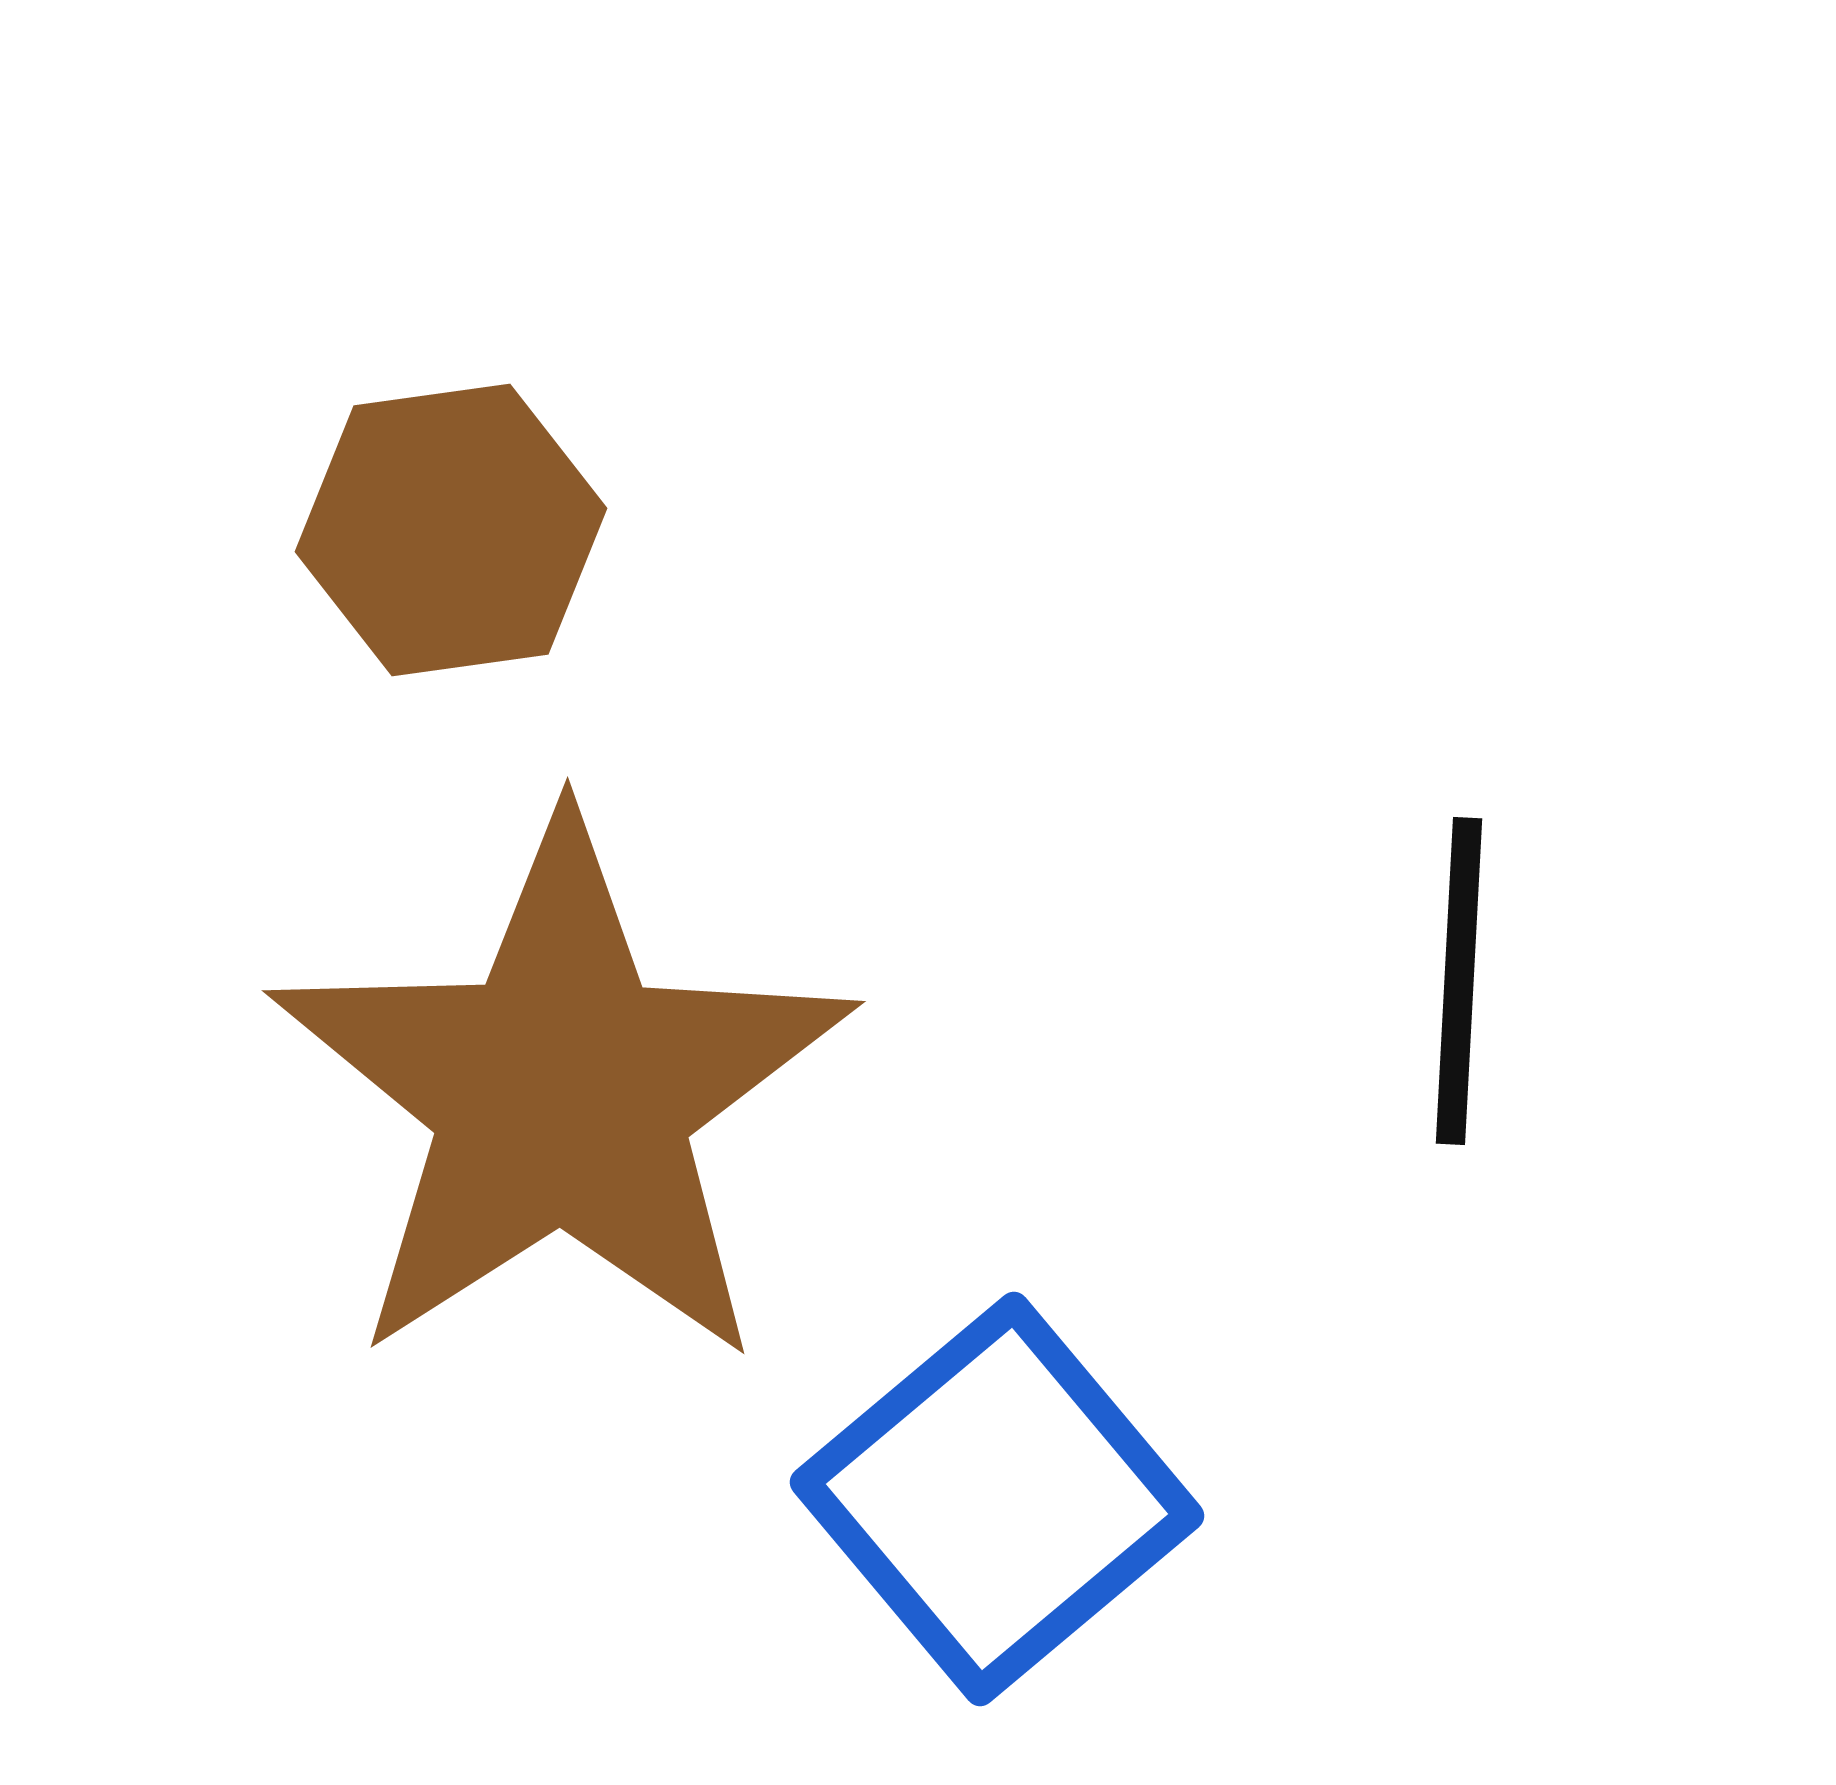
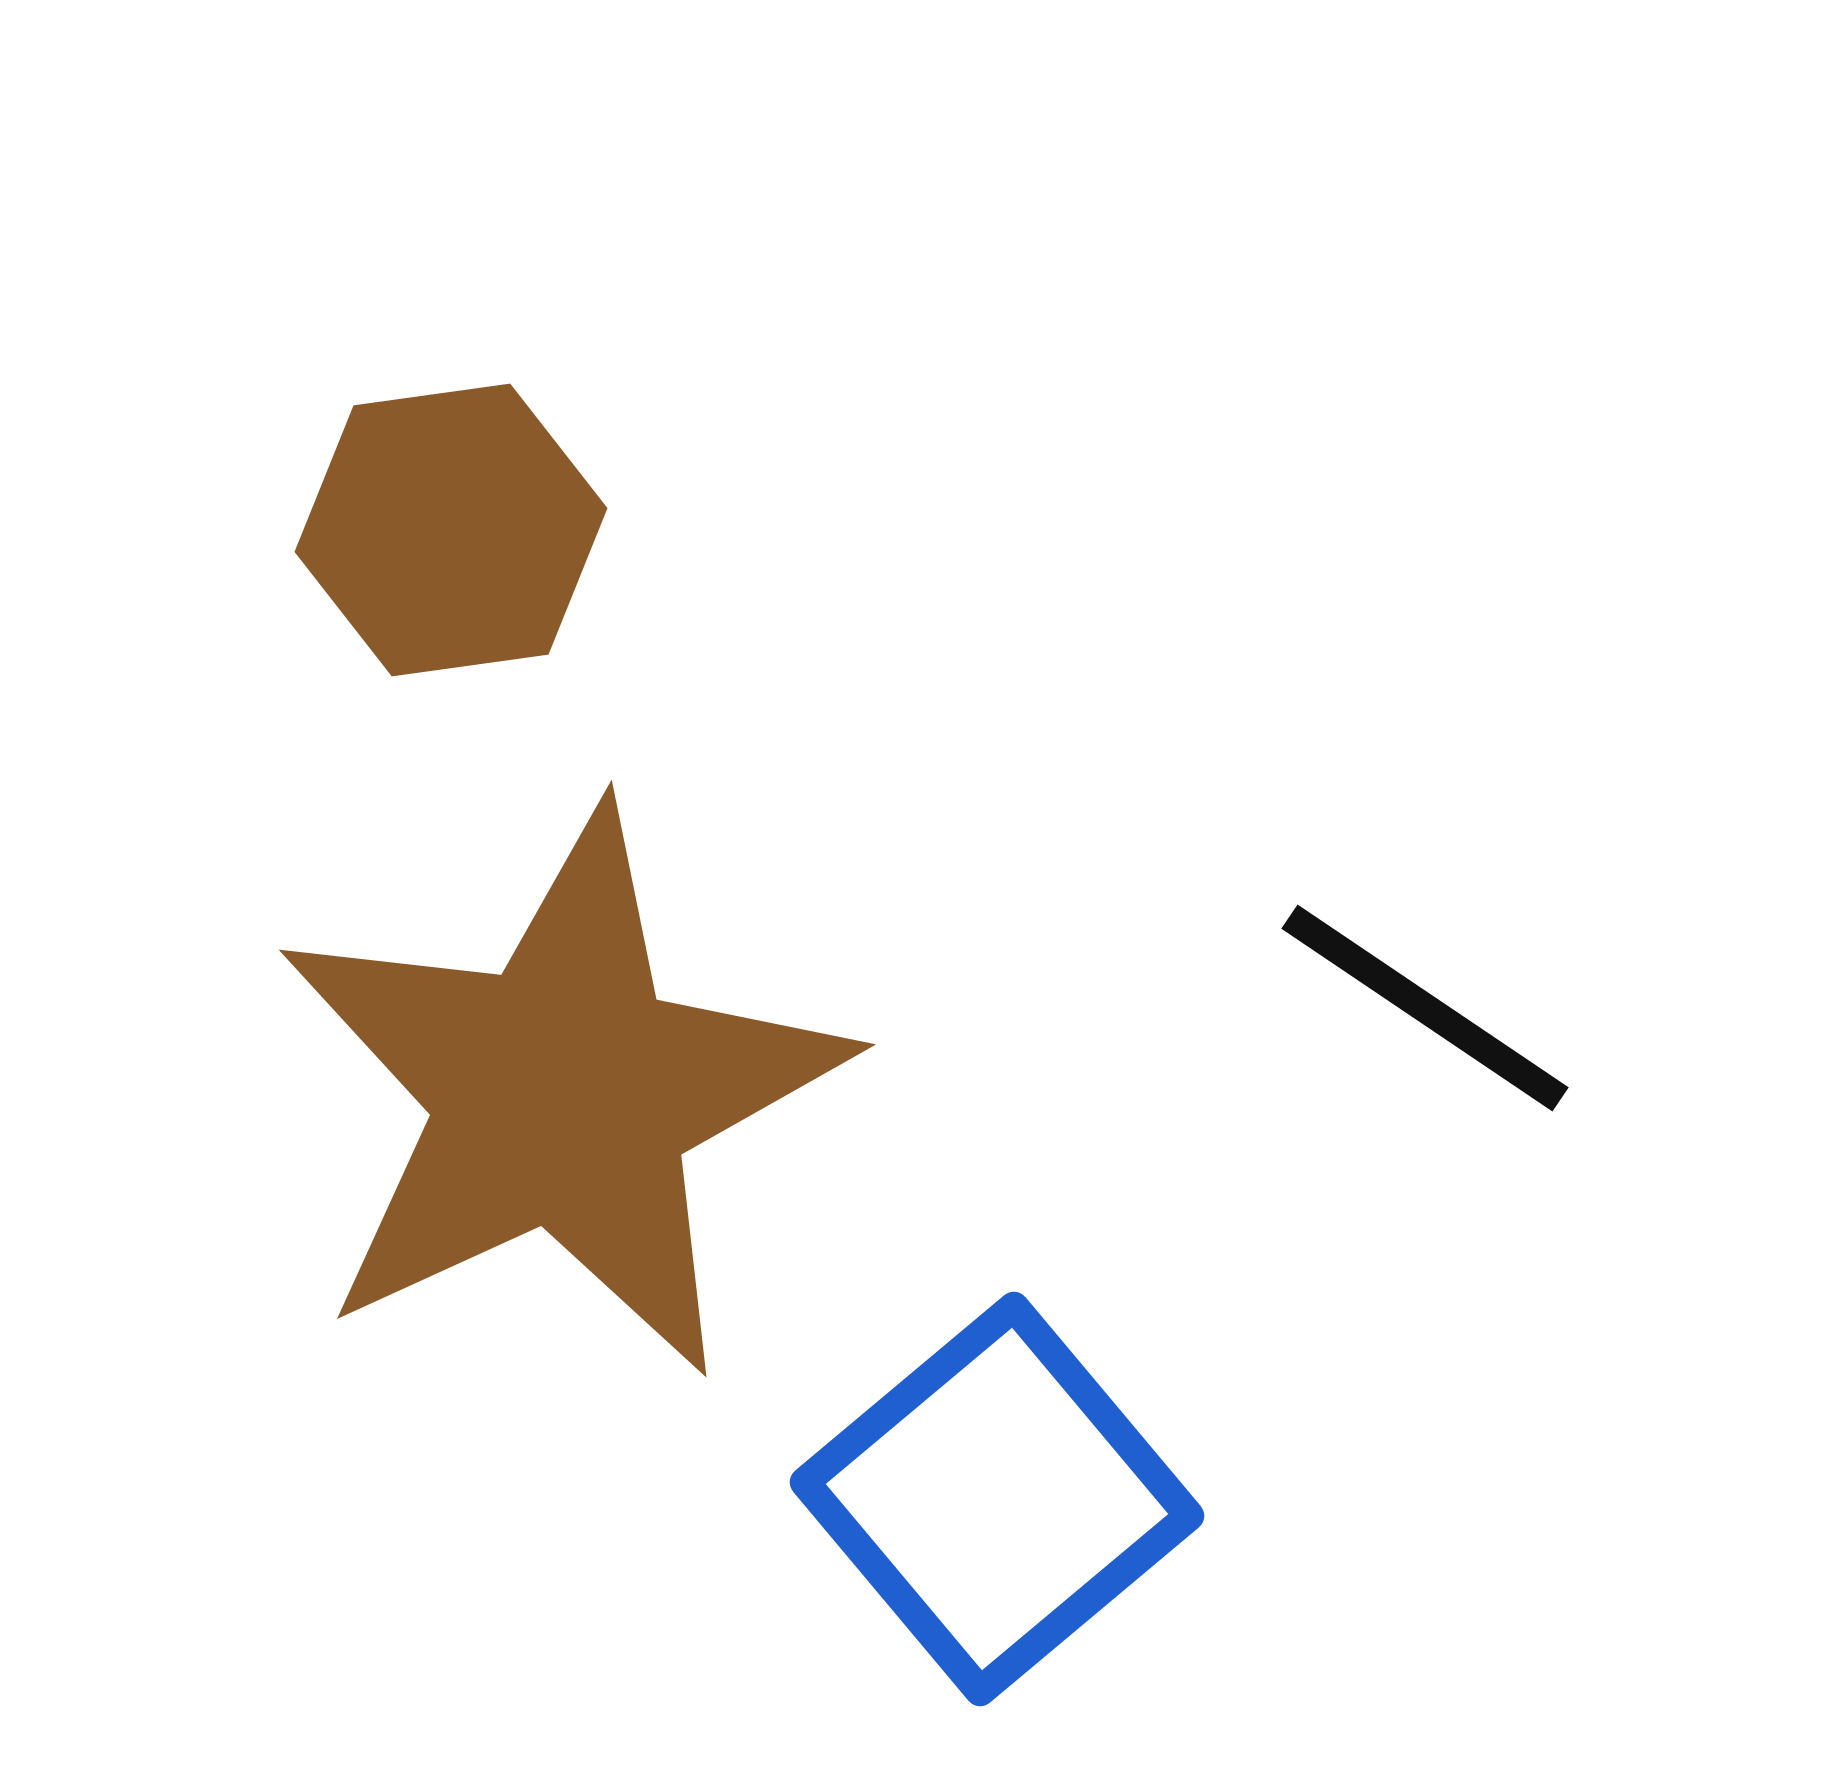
black line: moved 34 px left, 27 px down; rotated 59 degrees counterclockwise
brown star: rotated 8 degrees clockwise
